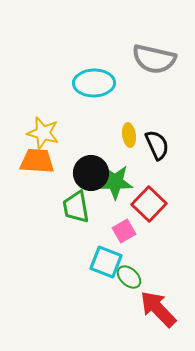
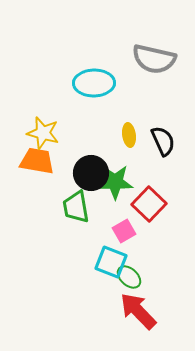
black semicircle: moved 6 px right, 4 px up
orange trapezoid: rotated 6 degrees clockwise
cyan square: moved 5 px right
red arrow: moved 20 px left, 2 px down
